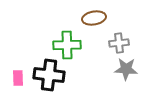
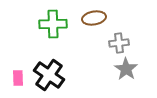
green cross: moved 14 px left, 21 px up
gray star: rotated 30 degrees clockwise
black cross: rotated 28 degrees clockwise
